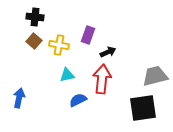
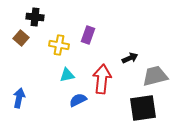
brown square: moved 13 px left, 3 px up
black arrow: moved 22 px right, 6 px down
